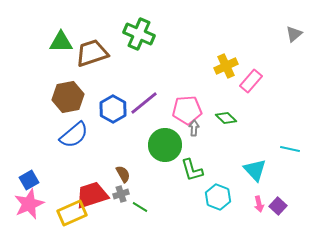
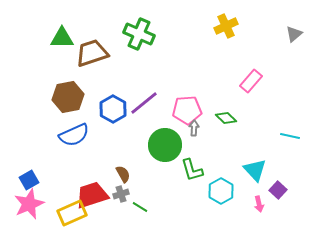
green triangle: moved 1 px right, 4 px up
yellow cross: moved 40 px up
blue semicircle: rotated 16 degrees clockwise
cyan line: moved 13 px up
cyan hexagon: moved 3 px right, 6 px up; rotated 10 degrees clockwise
purple square: moved 16 px up
